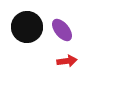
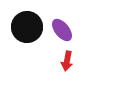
red arrow: rotated 108 degrees clockwise
